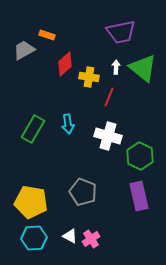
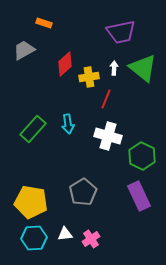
orange rectangle: moved 3 px left, 12 px up
white arrow: moved 2 px left, 1 px down
yellow cross: rotated 18 degrees counterclockwise
red line: moved 3 px left, 2 px down
green rectangle: rotated 12 degrees clockwise
green hexagon: moved 2 px right
gray pentagon: rotated 20 degrees clockwise
purple rectangle: rotated 12 degrees counterclockwise
white triangle: moved 5 px left, 2 px up; rotated 35 degrees counterclockwise
